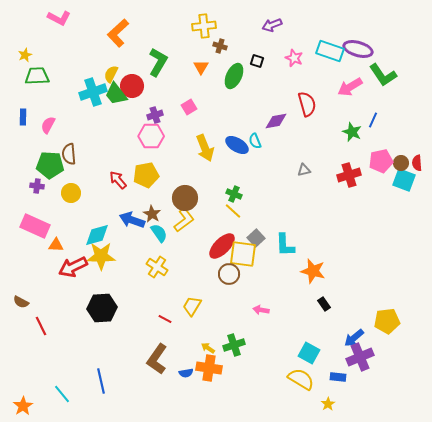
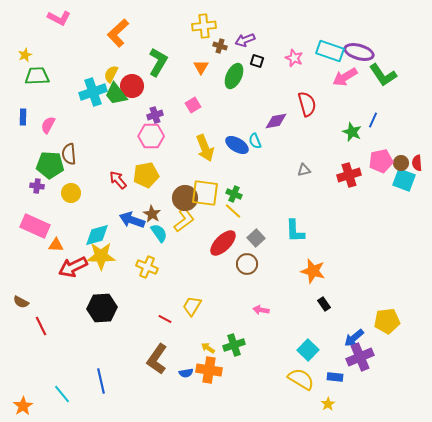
purple arrow at (272, 25): moved 27 px left, 15 px down
purple ellipse at (358, 49): moved 1 px right, 3 px down
pink arrow at (350, 87): moved 5 px left, 10 px up
pink square at (189, 107): moved 4 px right, 2 px up
cyan L-shape at (285, 245): moved 10 px right, 14 px up
red ellipse at (222, 246): moved 1 px right, 3 px up
yellow square at (243, 254): moved 38 px left, 61 px up
yellow cross at (157, 267): moved 10 px left; rotated 10 degrees counterclockwise
brown circle at (229, 274): moved 18 px right, 10 px up
cyan square at (309, 353): moved 1 px left, 3 px up; rotated 15 degrees clockwise
orange cross at (209, 368): moved 2 px down
blue rectangle at (338, 377): moved 3 px left
